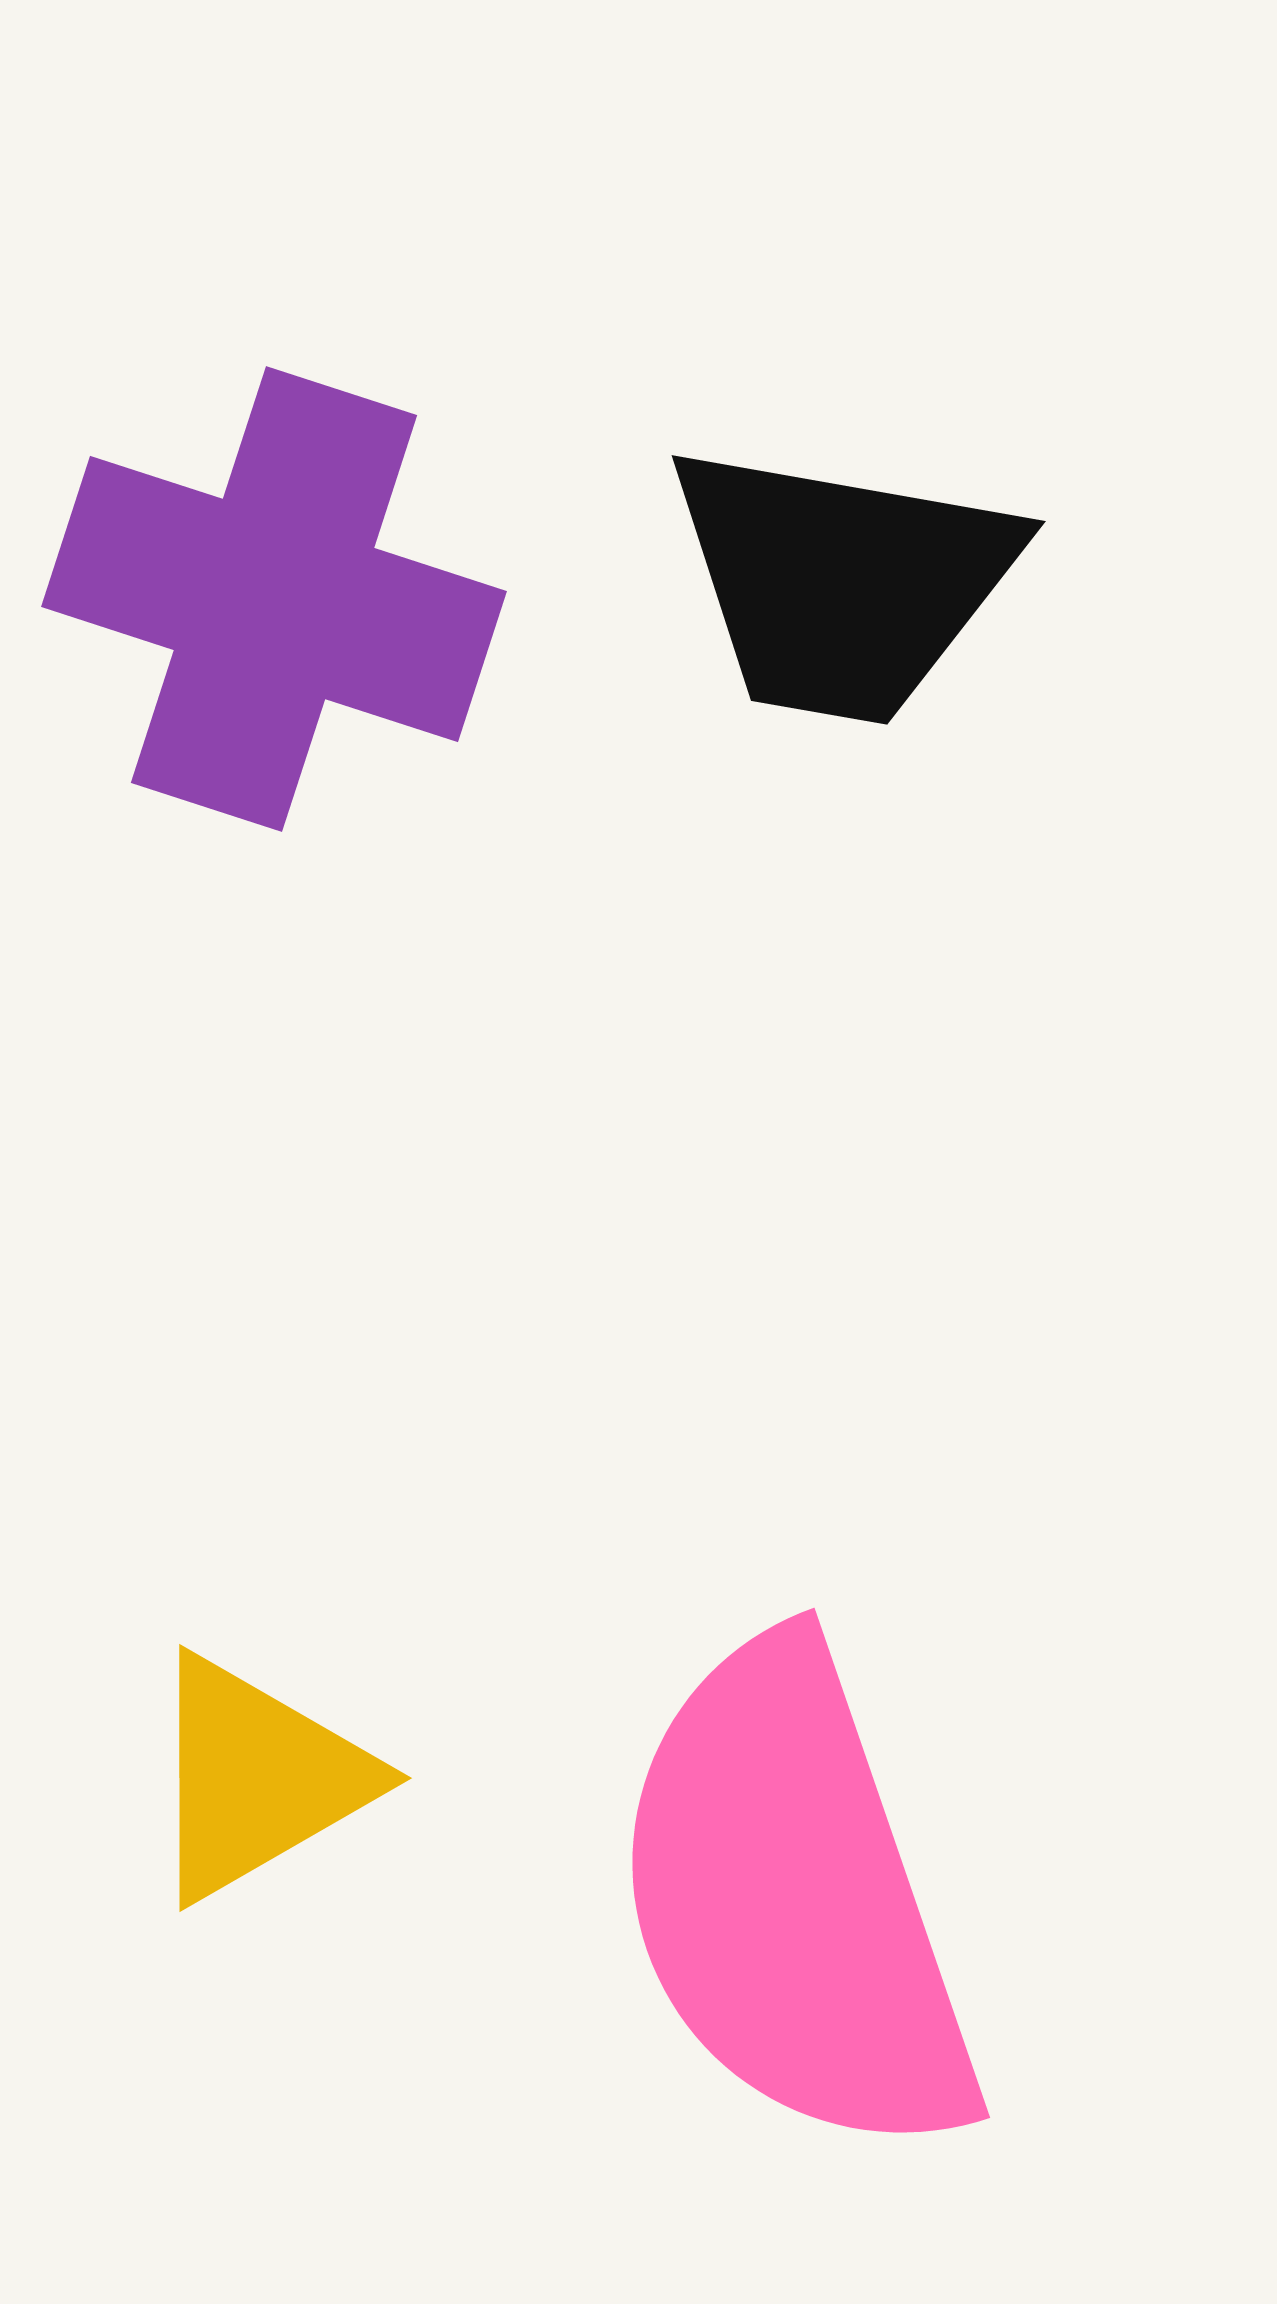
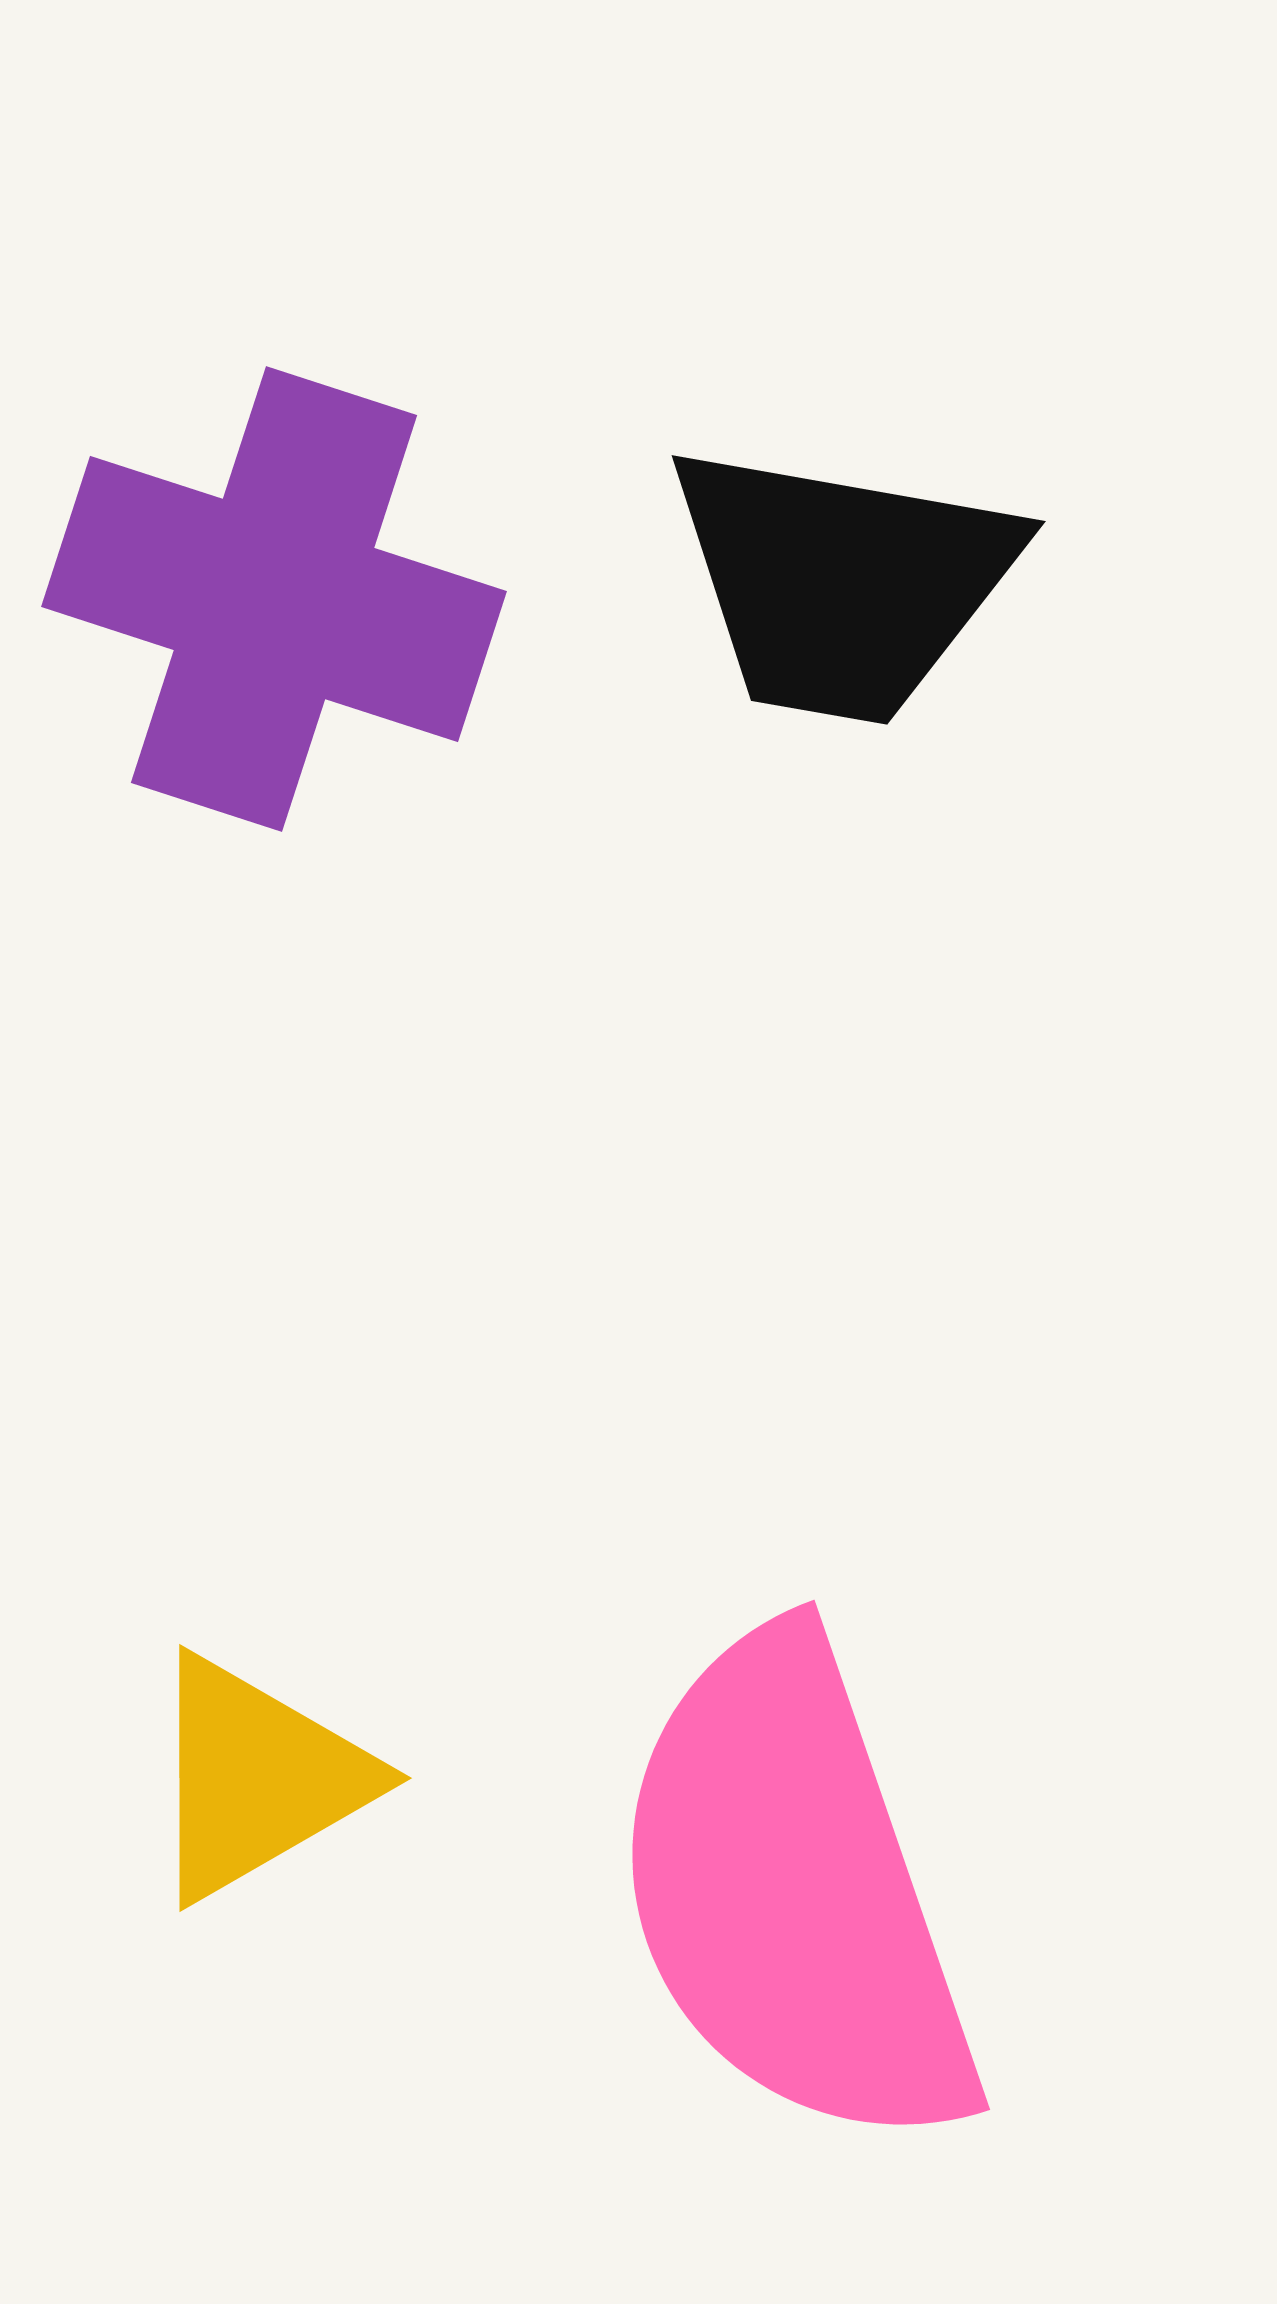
pink semicircle: moved 8 px up
